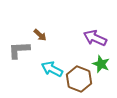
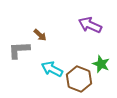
purple arrow: moved 5 px left, 13 px up
